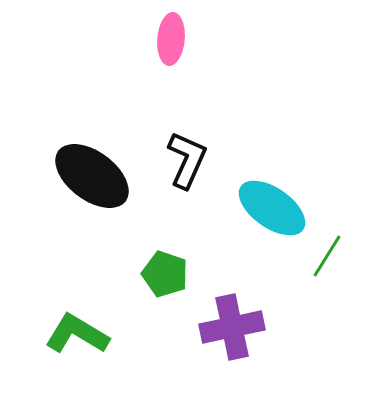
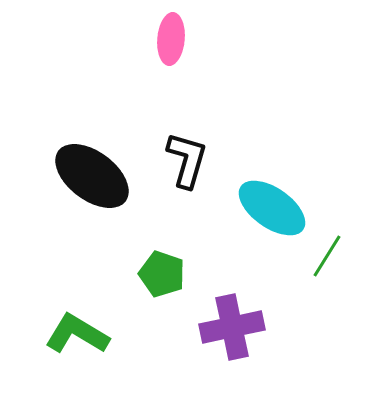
black L-shape: rotated 8 degrees counterclockwise
green pentagon: moved 3 px left
